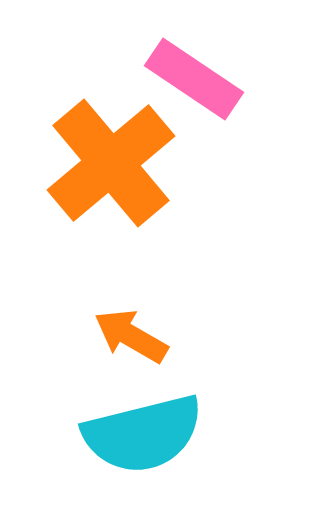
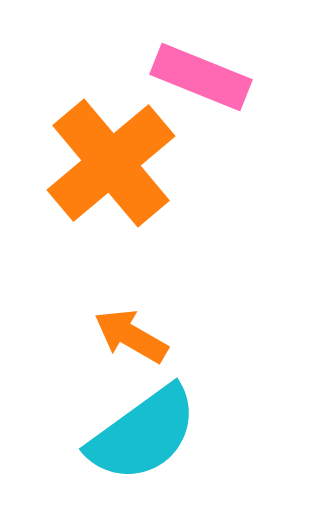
pink rectangle: moved 7 px right, 2 px up; rotated 12 degrees counterclockwise
cyan semicircle: rotated 22 degrees counterclockwise
